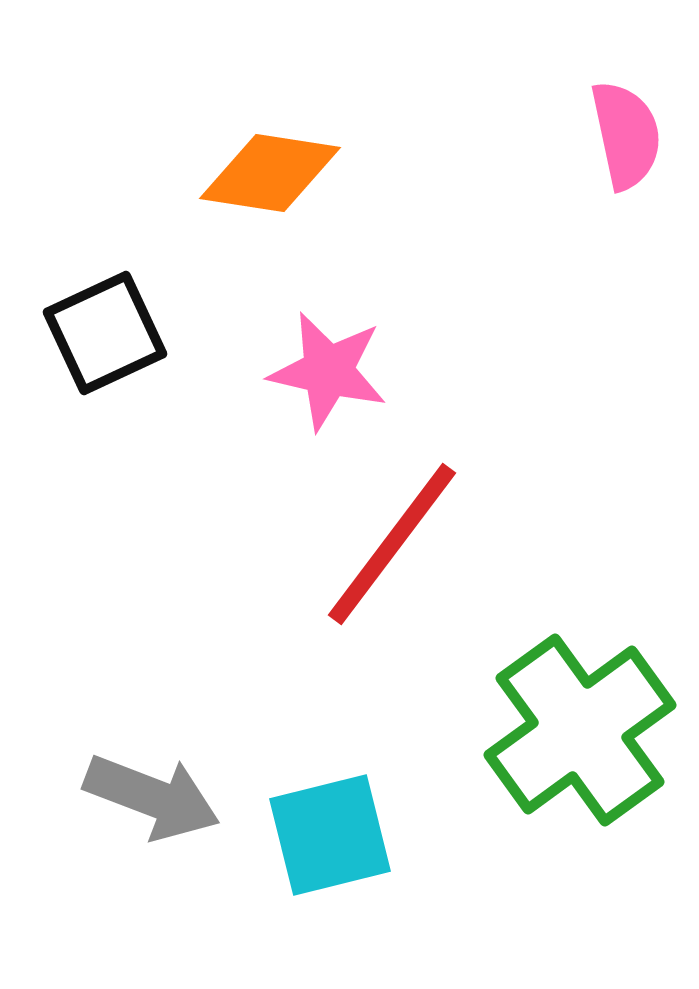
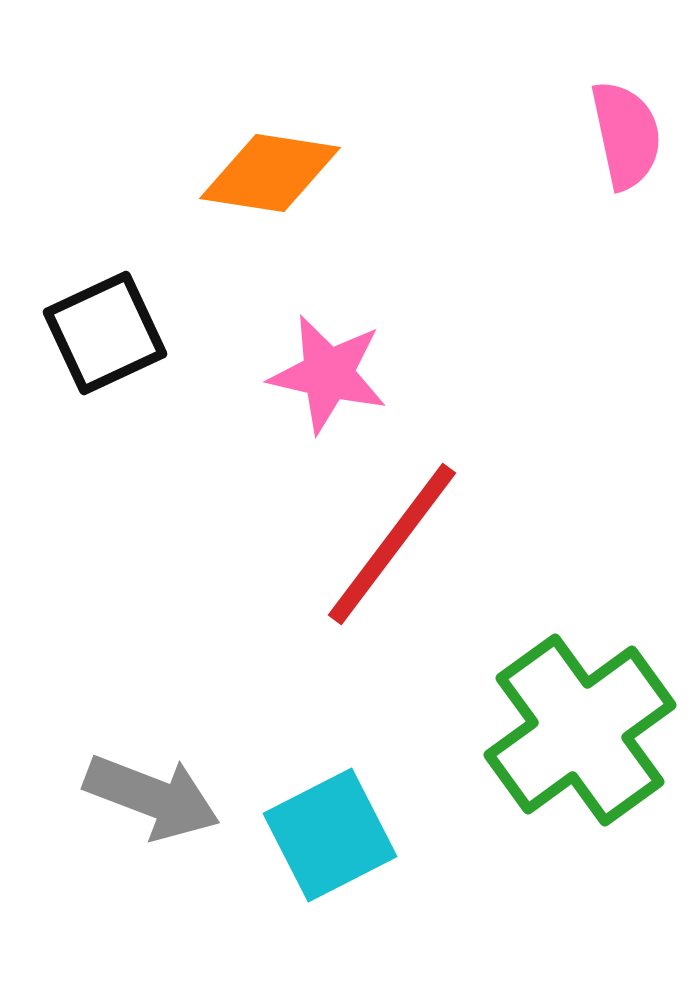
pink star: moved 3 px down
cyan square: rotated 13 degrees counterclockwise
